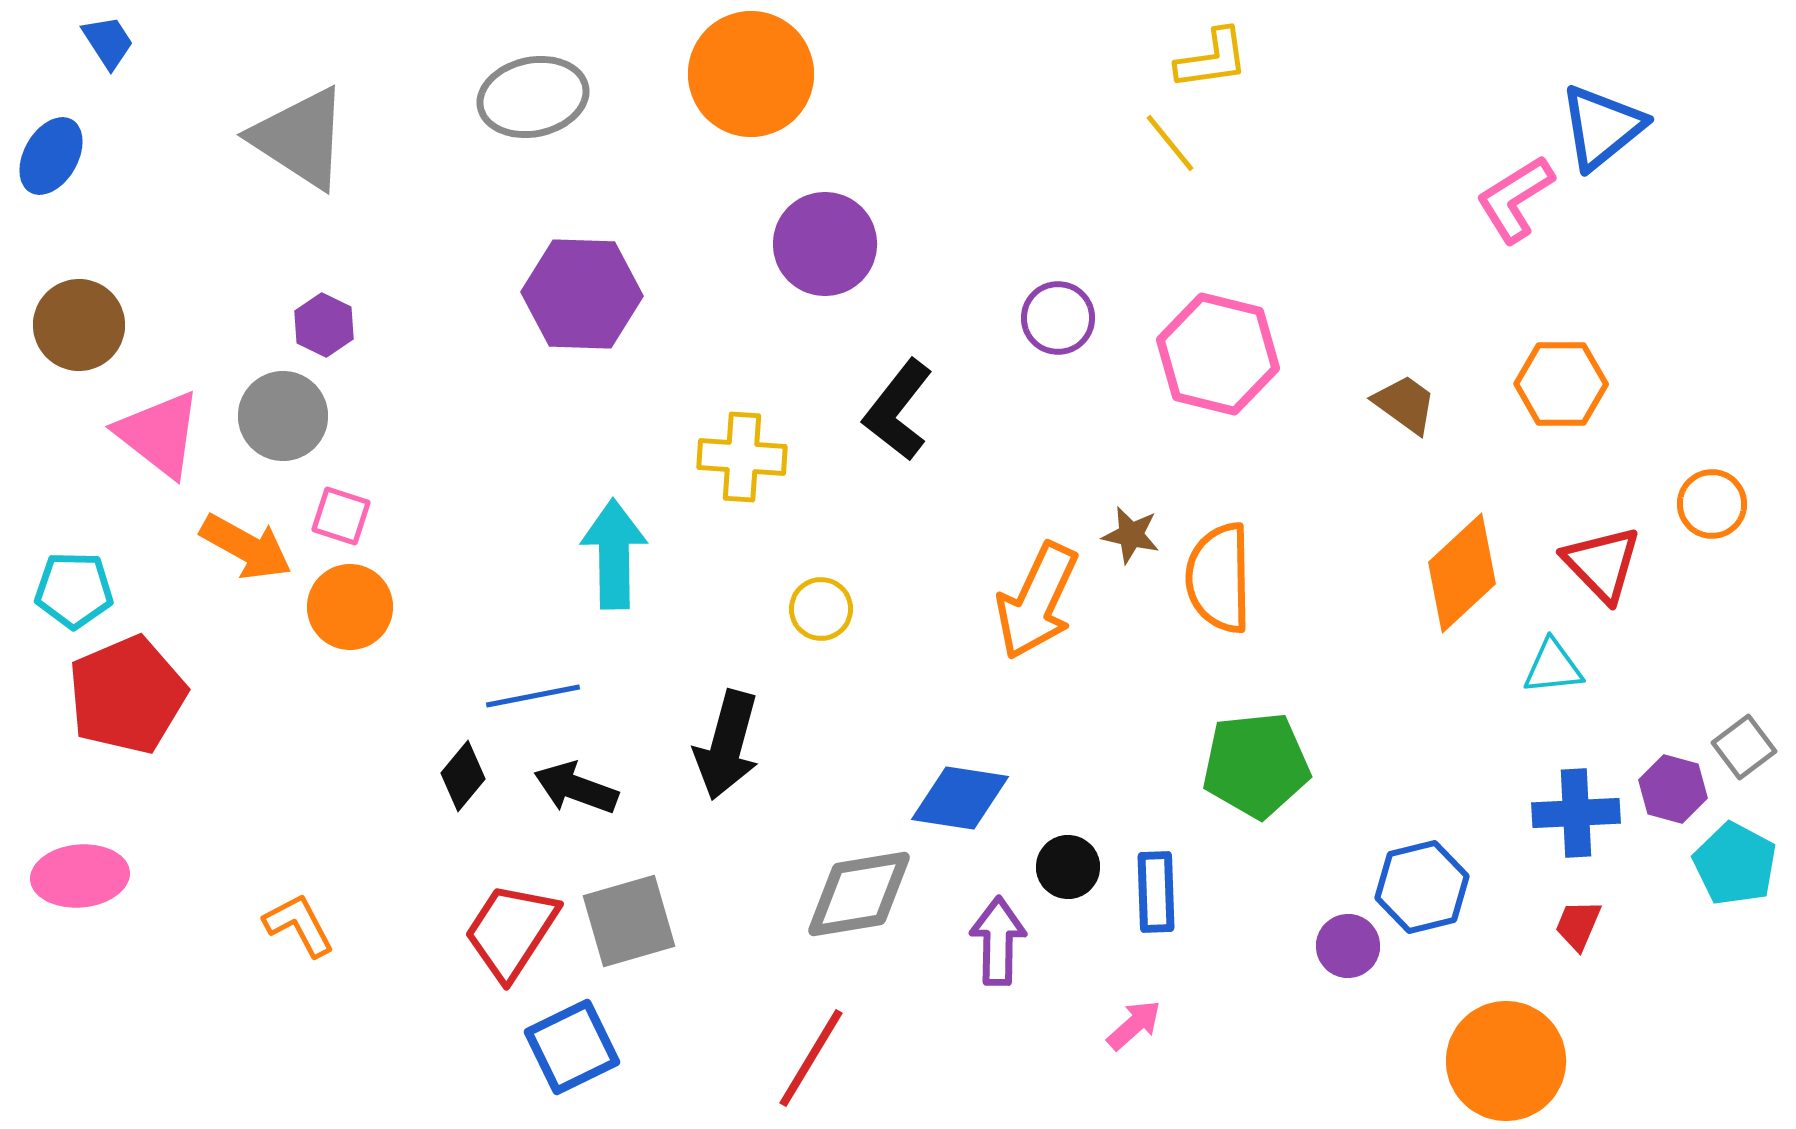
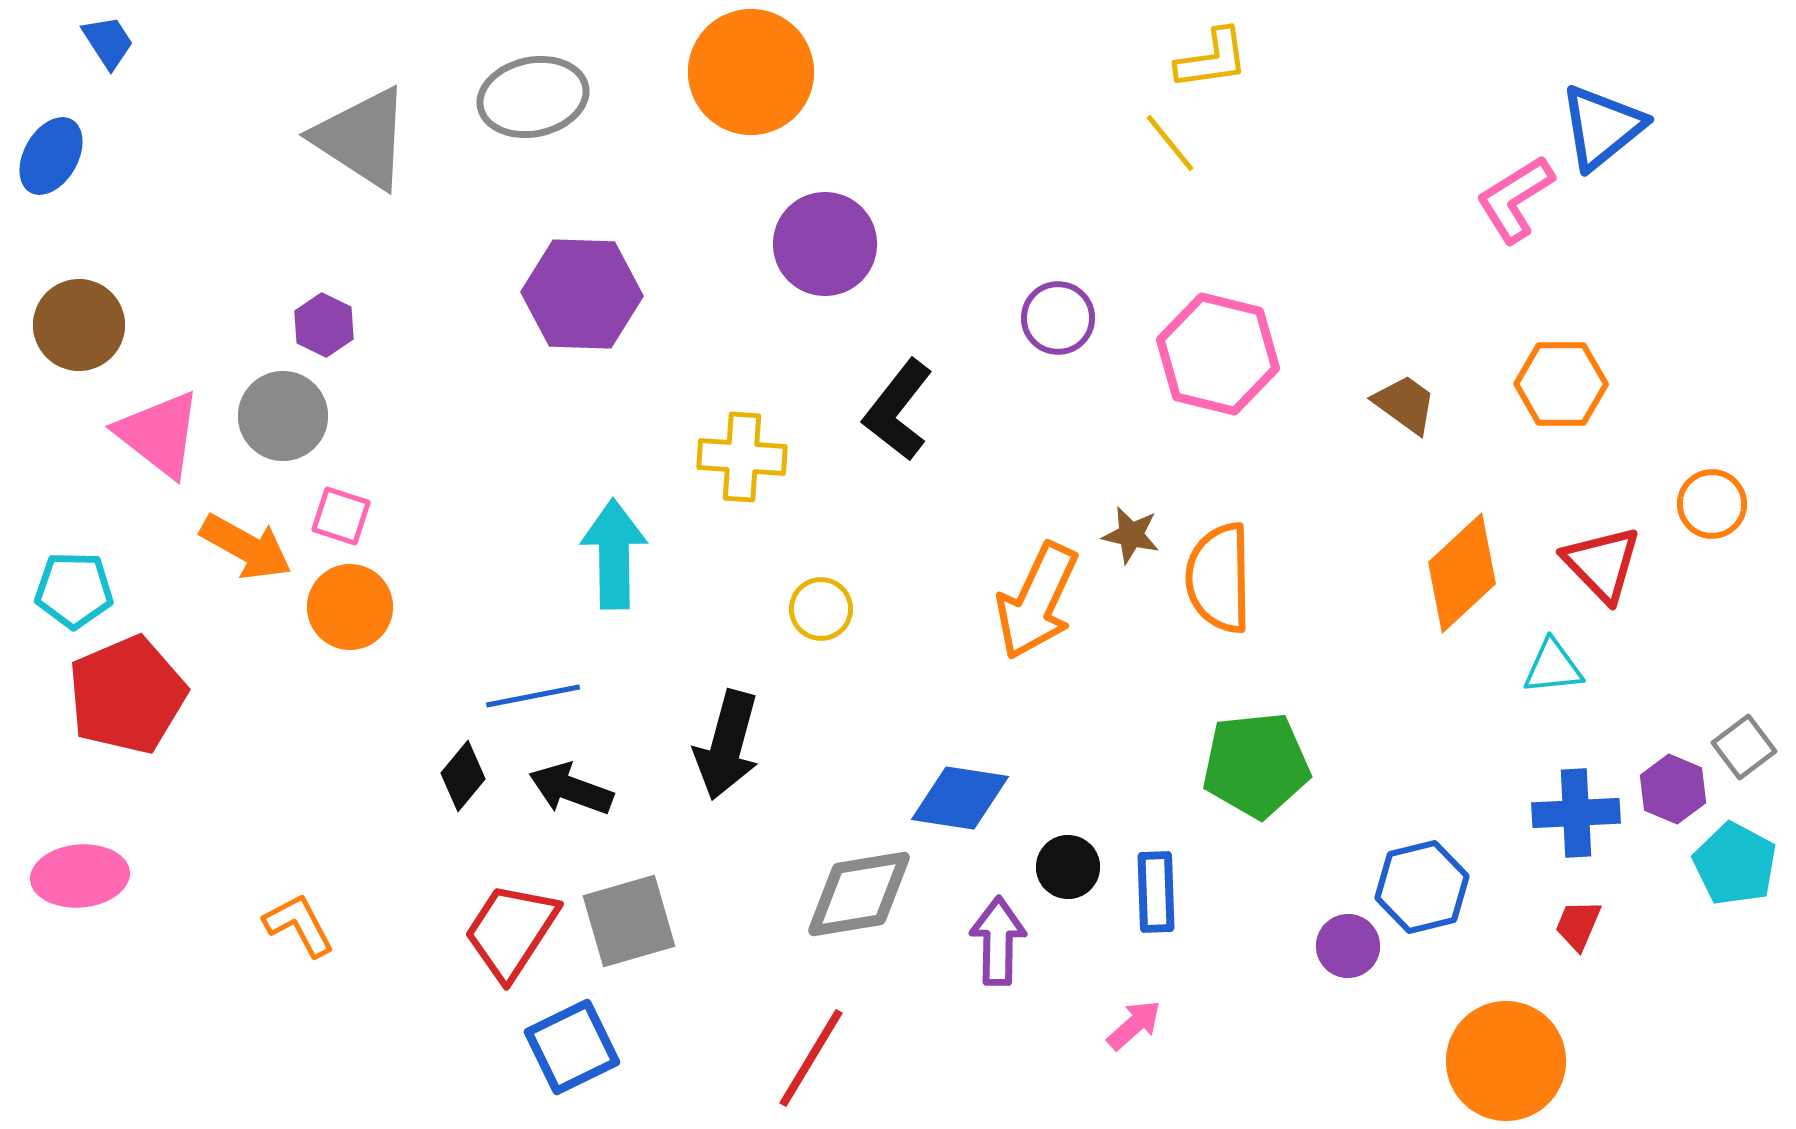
orange circle at (751, 74): moved 2 px up
gray triangle at (300, 138): moved 62 px right
black arrow at (576, 788): moved 5 px left, 1 px down
purple hexagon at (1673, 789): rotated 8 degrees clockwise
